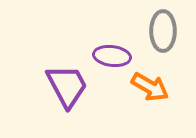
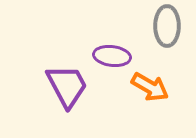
gray ellipse: moved 4 px right, 5 px up
